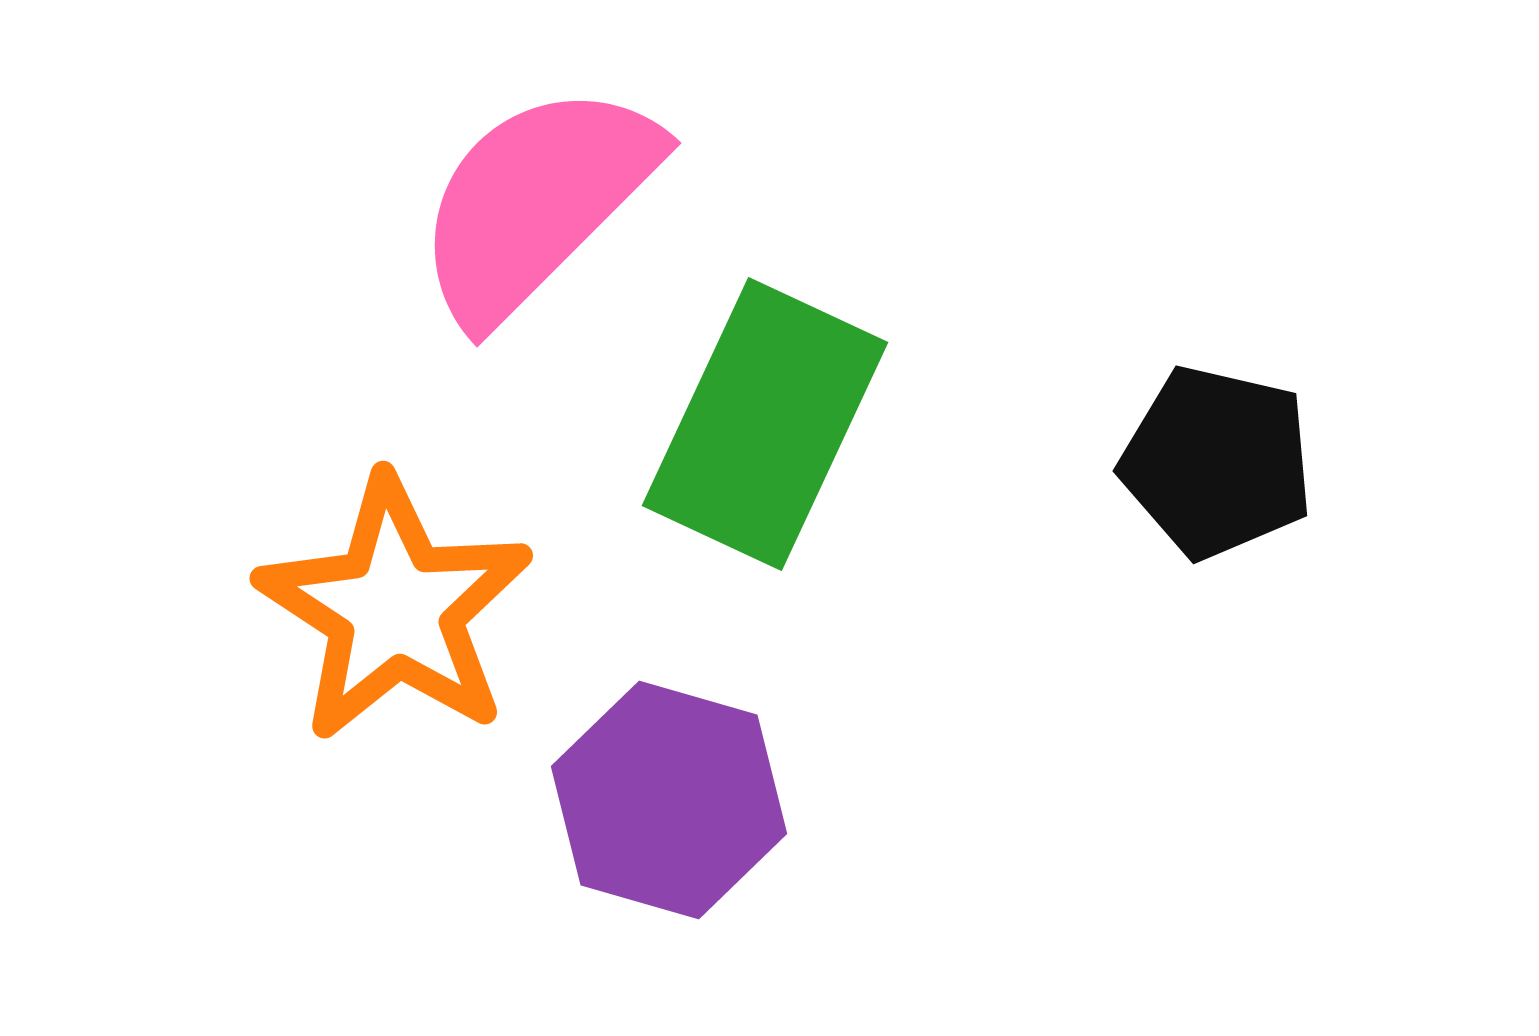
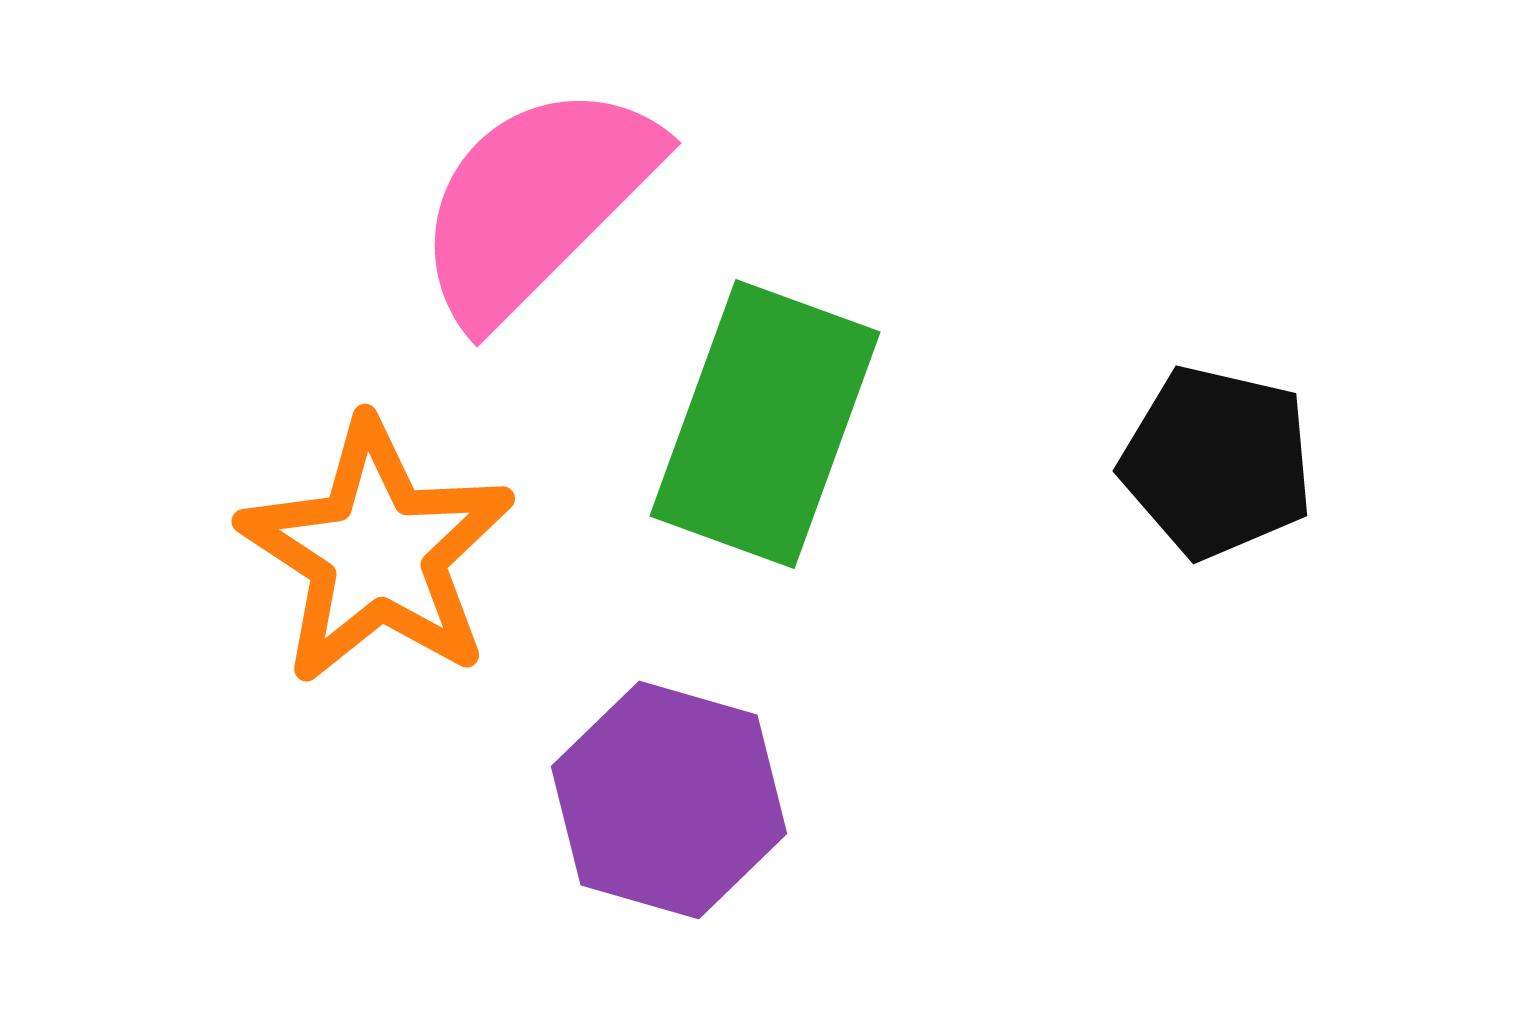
green rectangle: rotated 5 degrees counterclockwise
orange star: moved 18 px left, 57 px up
